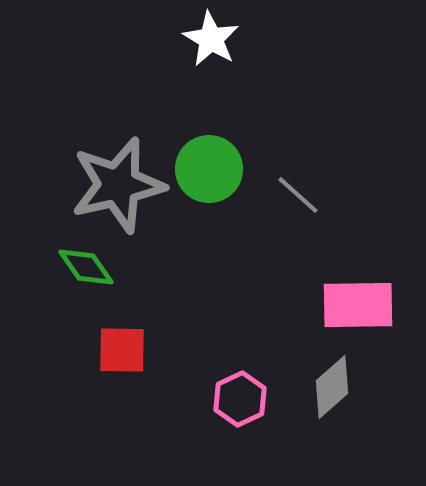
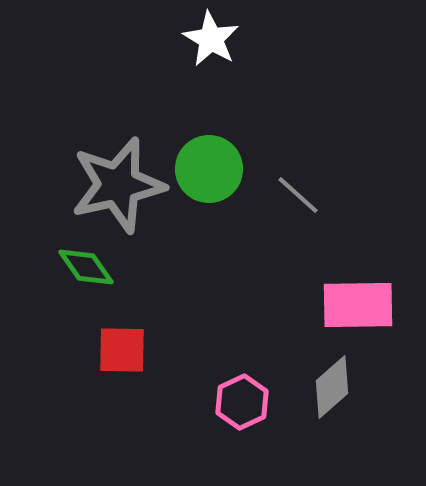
pink hexagon: moved 2 px right, 3 px down
